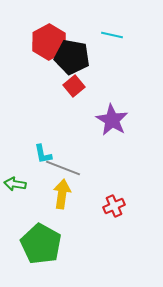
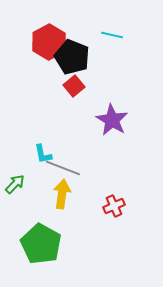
black pentagon: rotated 12 degrees clockwise
green arrow: rotated 125 degrees clockwise
